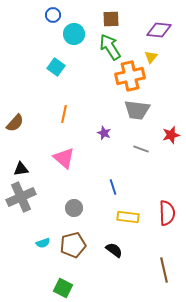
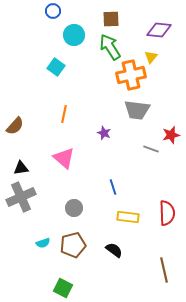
blue circle: moved 4 px up
cyan circle: moved 1 px down
orange cross: moved 1 px right, 1 px up
brown semicircle: moved 3 px down
gray line: moved 10 px right
black triangle: moved 1 px up
